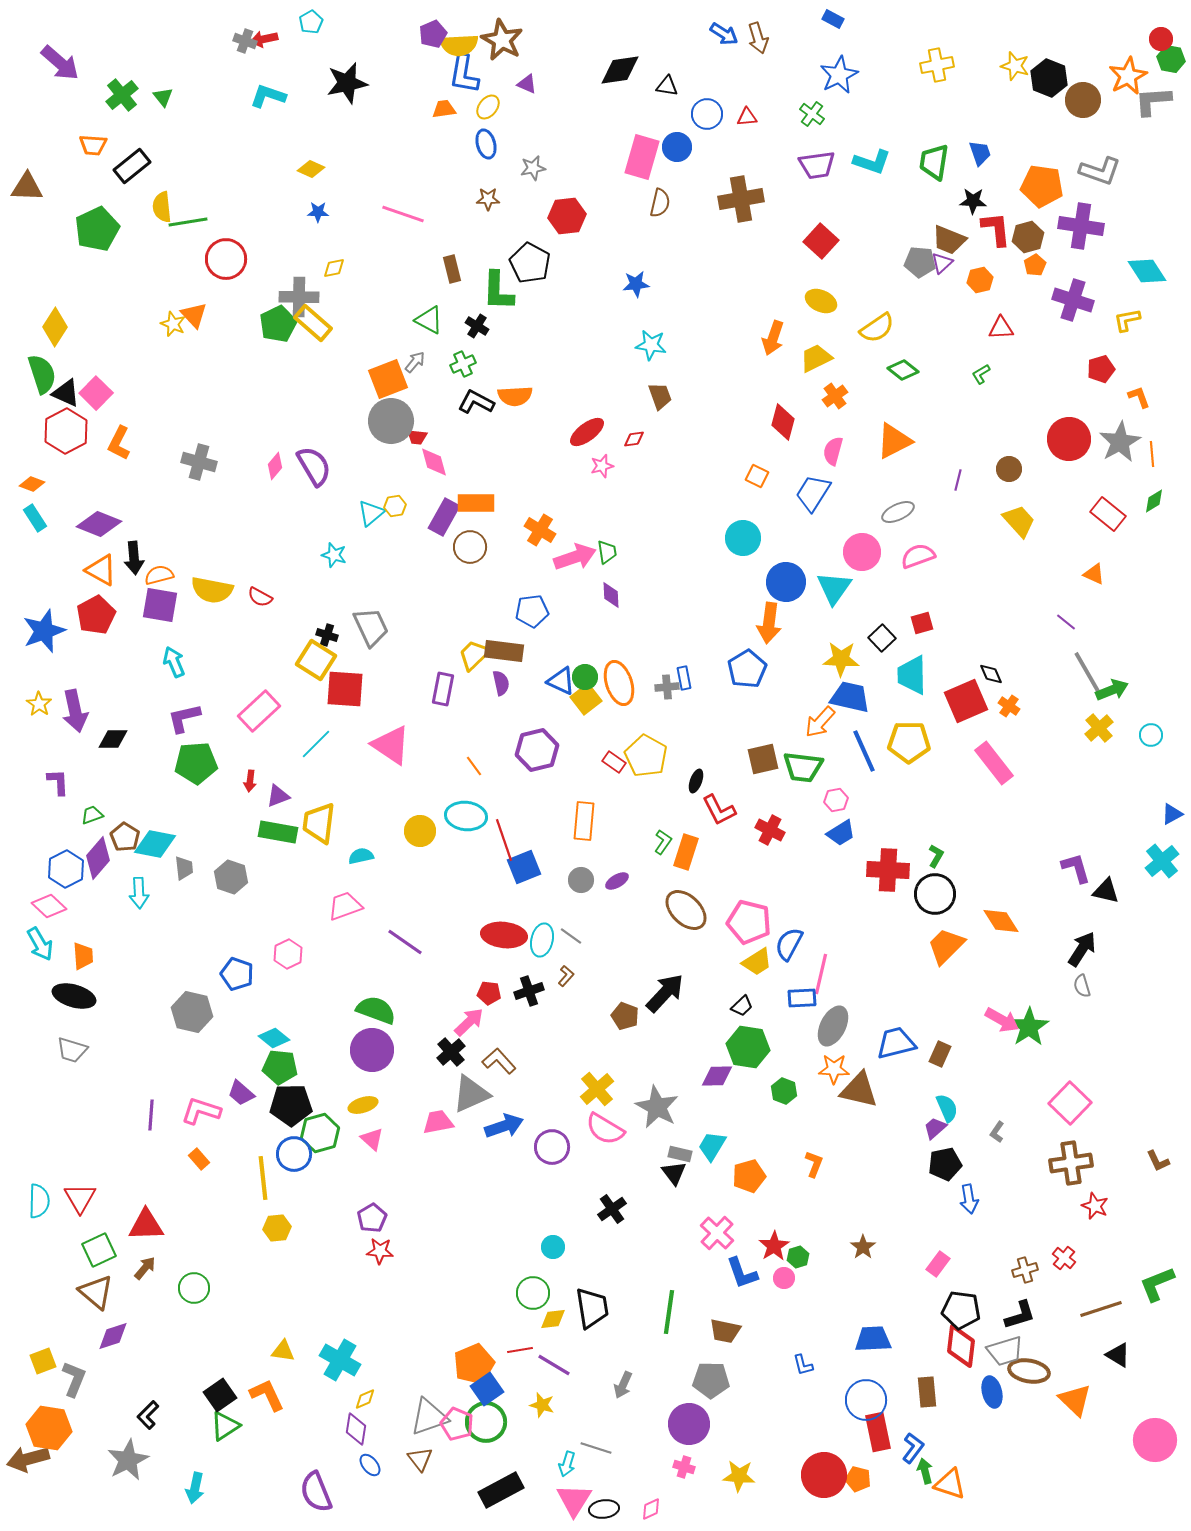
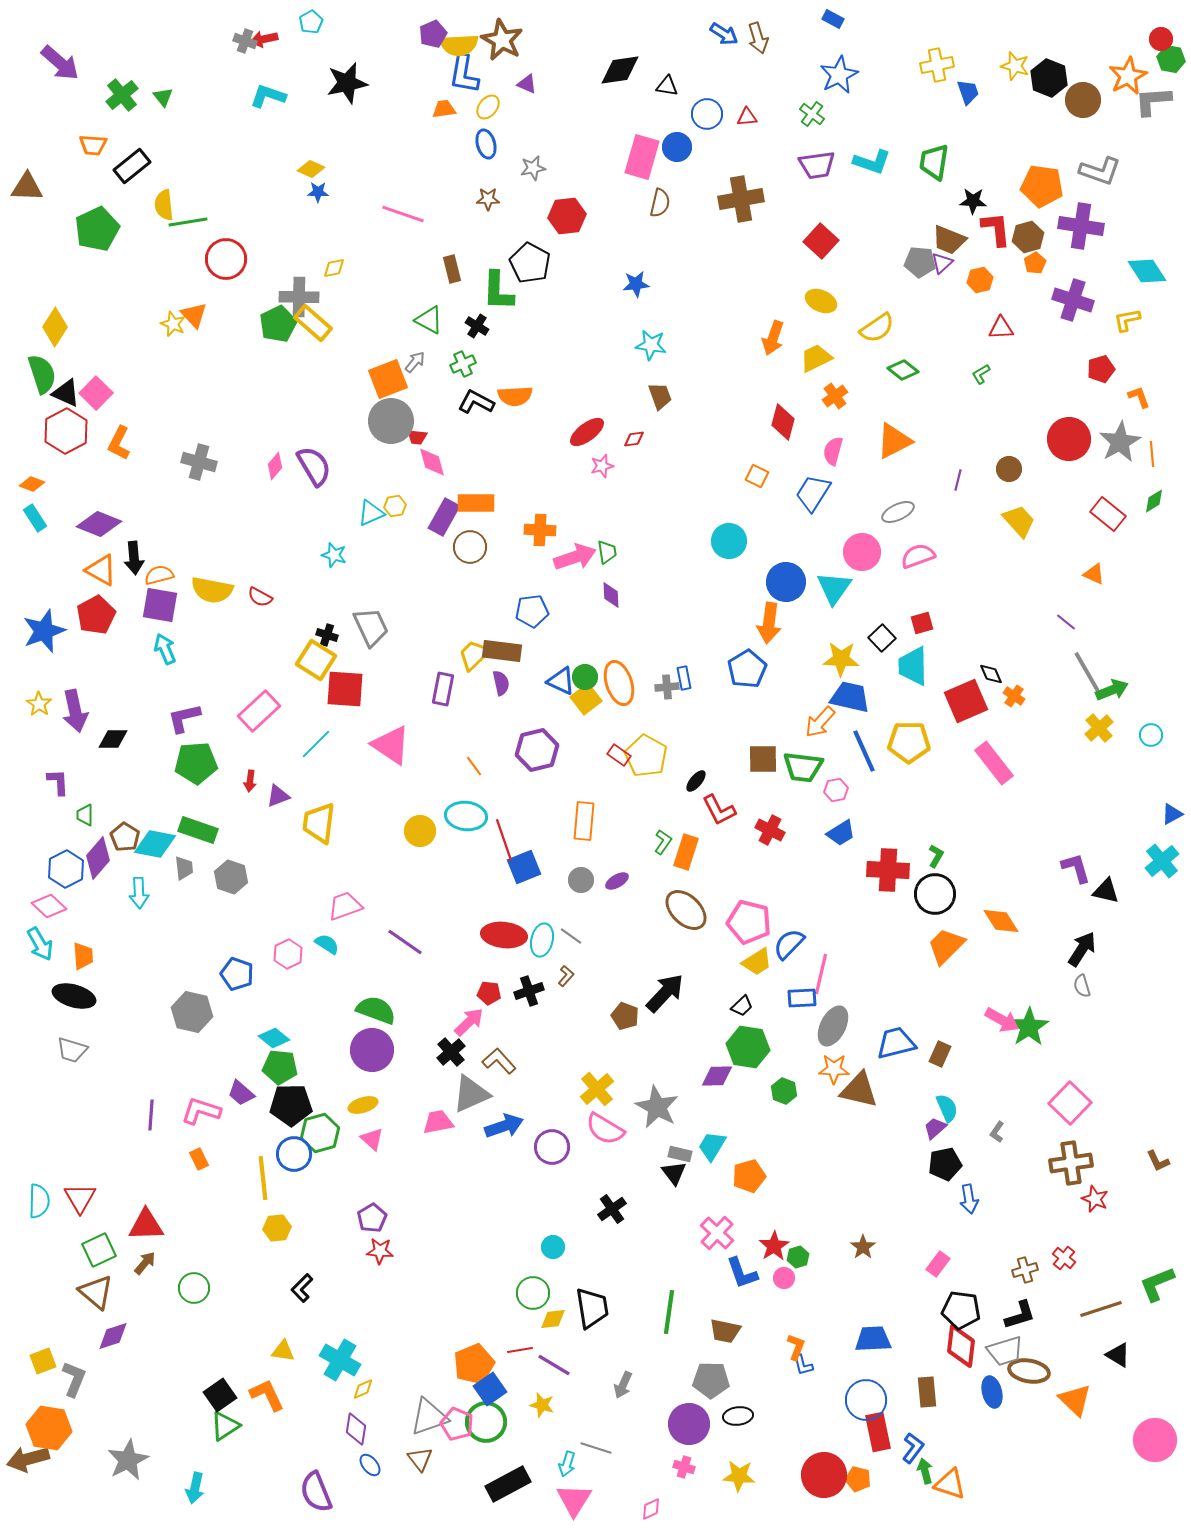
blue trapezoid at (980, 153): moved 12 px left, 61 px up
yellow semicircle at (162, 207): moved 2 px right, 2 px up
blue star at (318, 212): moved 20 px up
orange pentagon at (1035, 265): moved 2 px up
pink diamond at (434, 462): moved 2 px left
cyan triangle at (371, 513): rotated 16 degrees clockwise
orange cross at (540, 530): rotated 28 degrees counterclockwise
cyan circle at (743, 538): moved 14 px left, 3 px down
brown rectangle at (504, 651): moved 2 px left
cyan arrow at (174, 662): moved 9 px left, 13 px up
cyan trapezoid at (912, 675): moved 1 px right, 9 px up
orange cross at (1009, 706): moved 5 px right, 10 px up
brown square at (763, 759): rotated 12 degrees clockwise
red rectangle at (614, 762): moved 5 px right, 7 px up
black ellipse at (696, 781): rotated 20 degrees clockwise
pink hexagon at (836, 800): moved 10 px up
green trapezoid at (92, 815): moved 7 px left; rotated 70 degrees counterclockwise
green rectangle at (278, 832): moved 80 px left, 2 px up; rotated 9 degrees clockwise
cyan semicircle at (361, 856): moved 34 px left, 88 px down; rotated 45 degrees clockwise
blue semicircle at (789, 944): rotated 16 degrees clockwise
orange rectangle at (199, 1159): rotated 15 degrees clockwise
orange L-shape at (814, 1164): moved 18 px left, 183 px down
red star at (1095, 1206): moved 7 px up
brown arrow at (145, 1268): moved 5 px up
blue square at (487, 1389): moved 3 px right
yellow diamond at (365, 1399): moved 2 px left, 10 px up
black L-shape at (148, 1415): moved 154 px right, 127 px up
black rectangle at (501, 1490): moved 7 px right, 6 px up
black ellipse at (604, 1509): moved 134 px right, 93 px up
